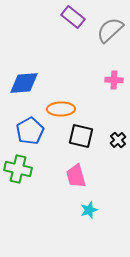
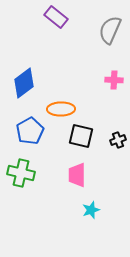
purple rectangle: moved 17 px left
gray semicircle: rotated 24 degrees counterclockwise
blue diamond: rotated 32 degrees counterclockwise
black cross: rotated 21 degrees clockwise
green cross: moved 3 px right, 4 px down
pink trapezoid: moved 1 px right, 1 px up; rotated 15 degrees clockwise
cyan star: moved 2 px right
